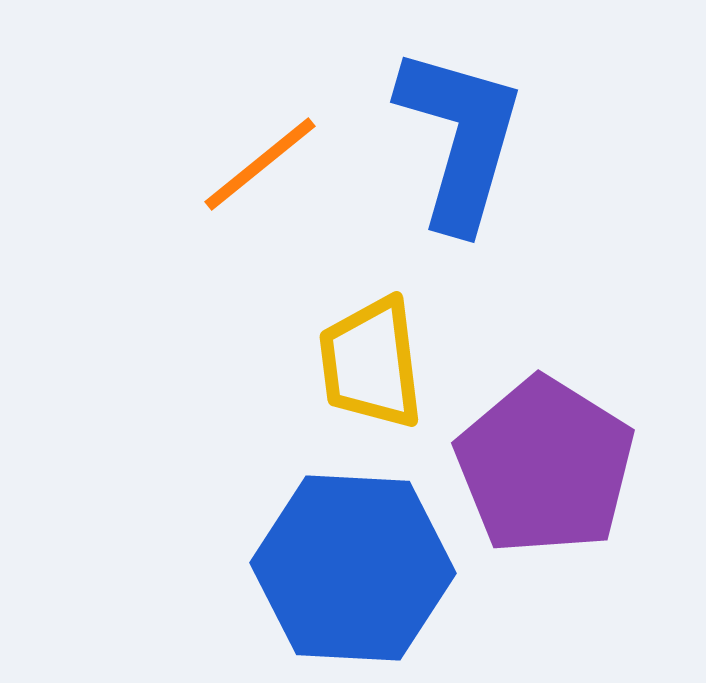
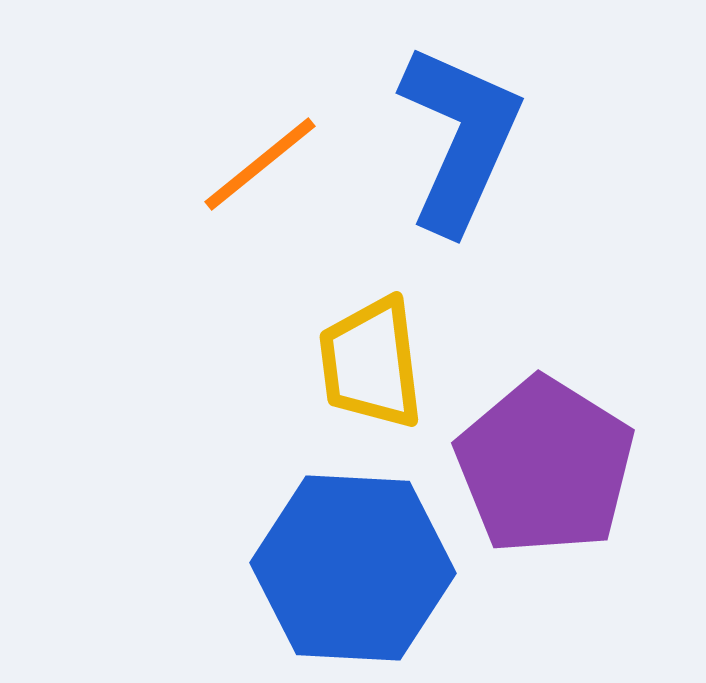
blue L-shape: rotated 8 degrees clockwise
